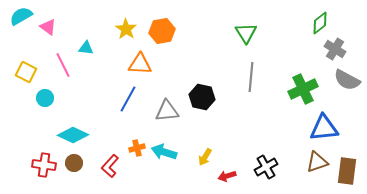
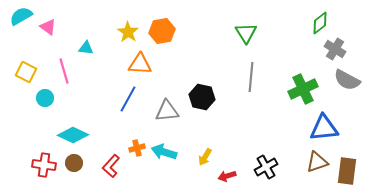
yellow star: moved 2 px right, 3 px down
pink line: moved 1 px right, 6 px down; rotated 10 degrees clockwise
red L-shape: moved 1 px right
